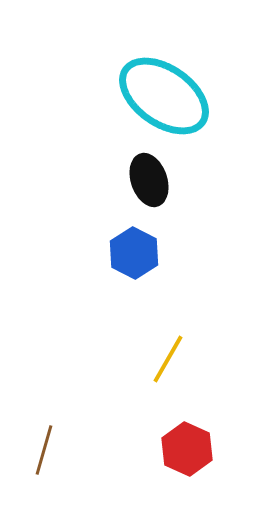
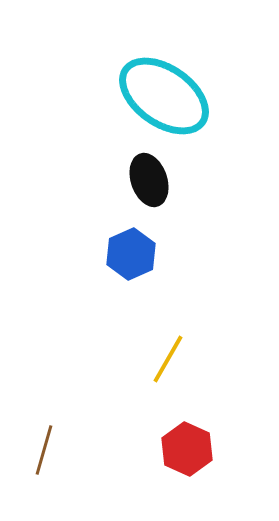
blue hexagon: moved 3 px left, 1 px down; rotated 9 degrees clockwise
